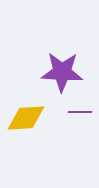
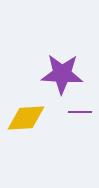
purple star: moved 2 px down
